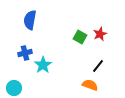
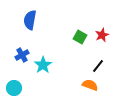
red star: moved 2 px right, 1 px down
blue cross: moved 3 px left, 2 px down; rotated 16 degrees counterclockwise
